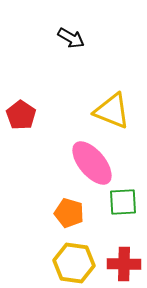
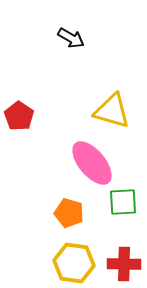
yellow triangle: rotated 6 degrees counterclockwise
red pentagon: moved 2 px left, 1 px down
